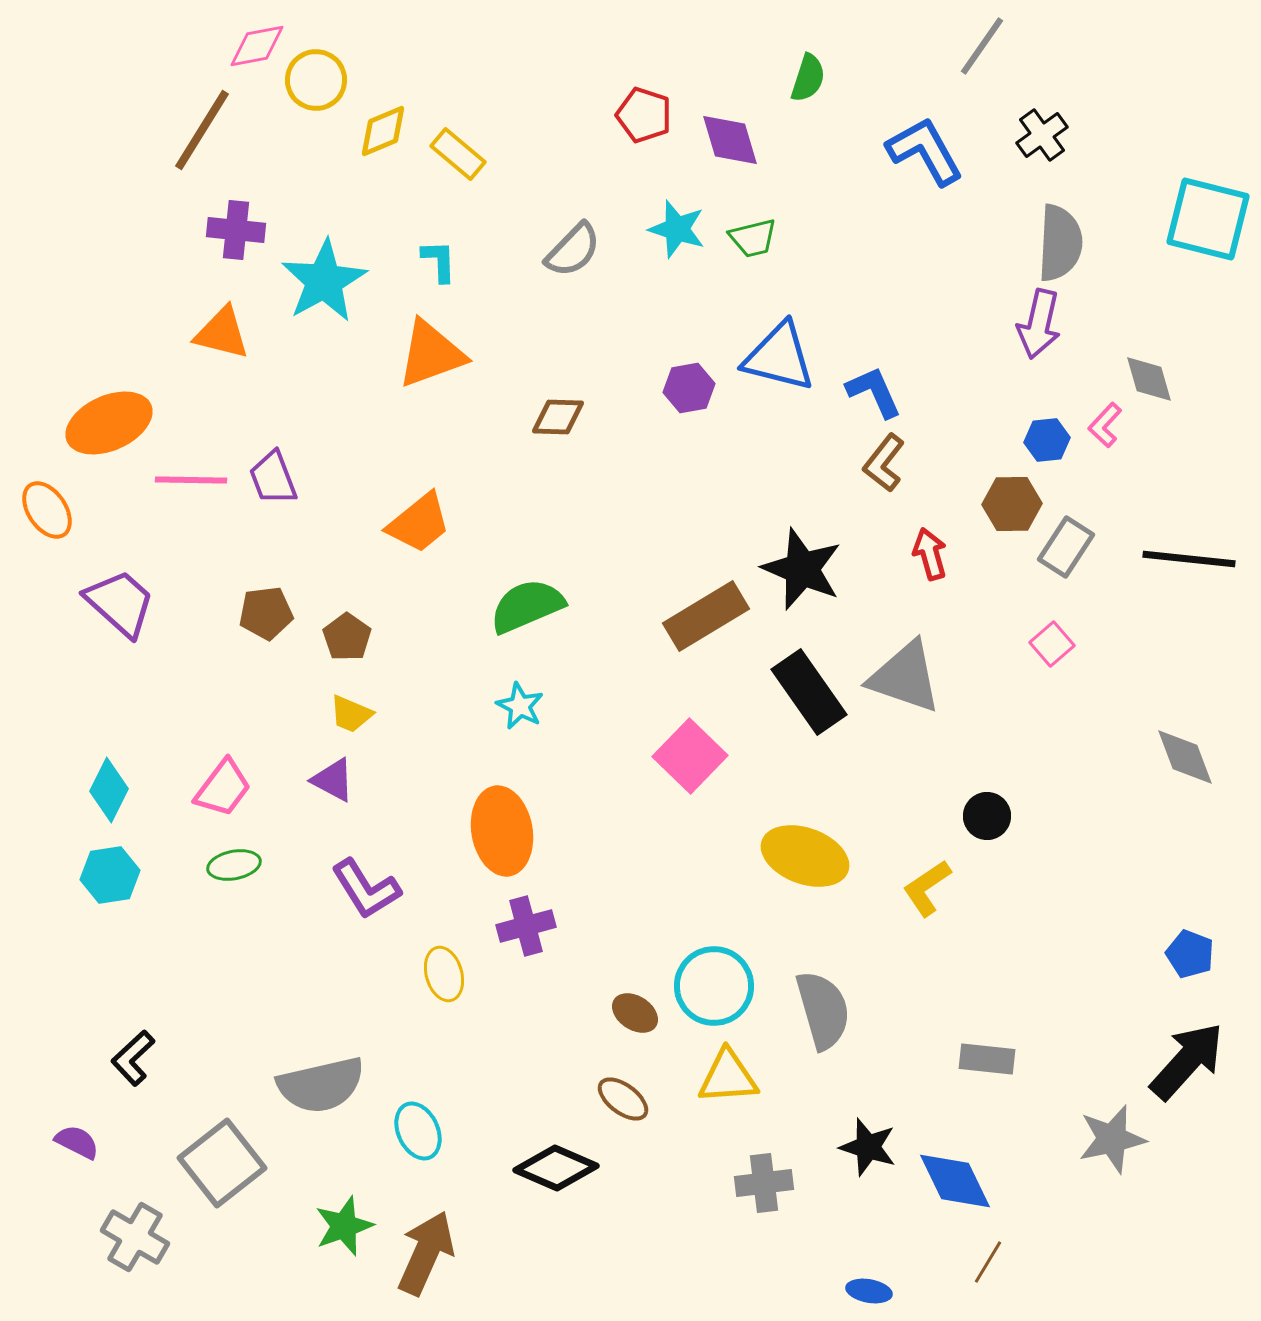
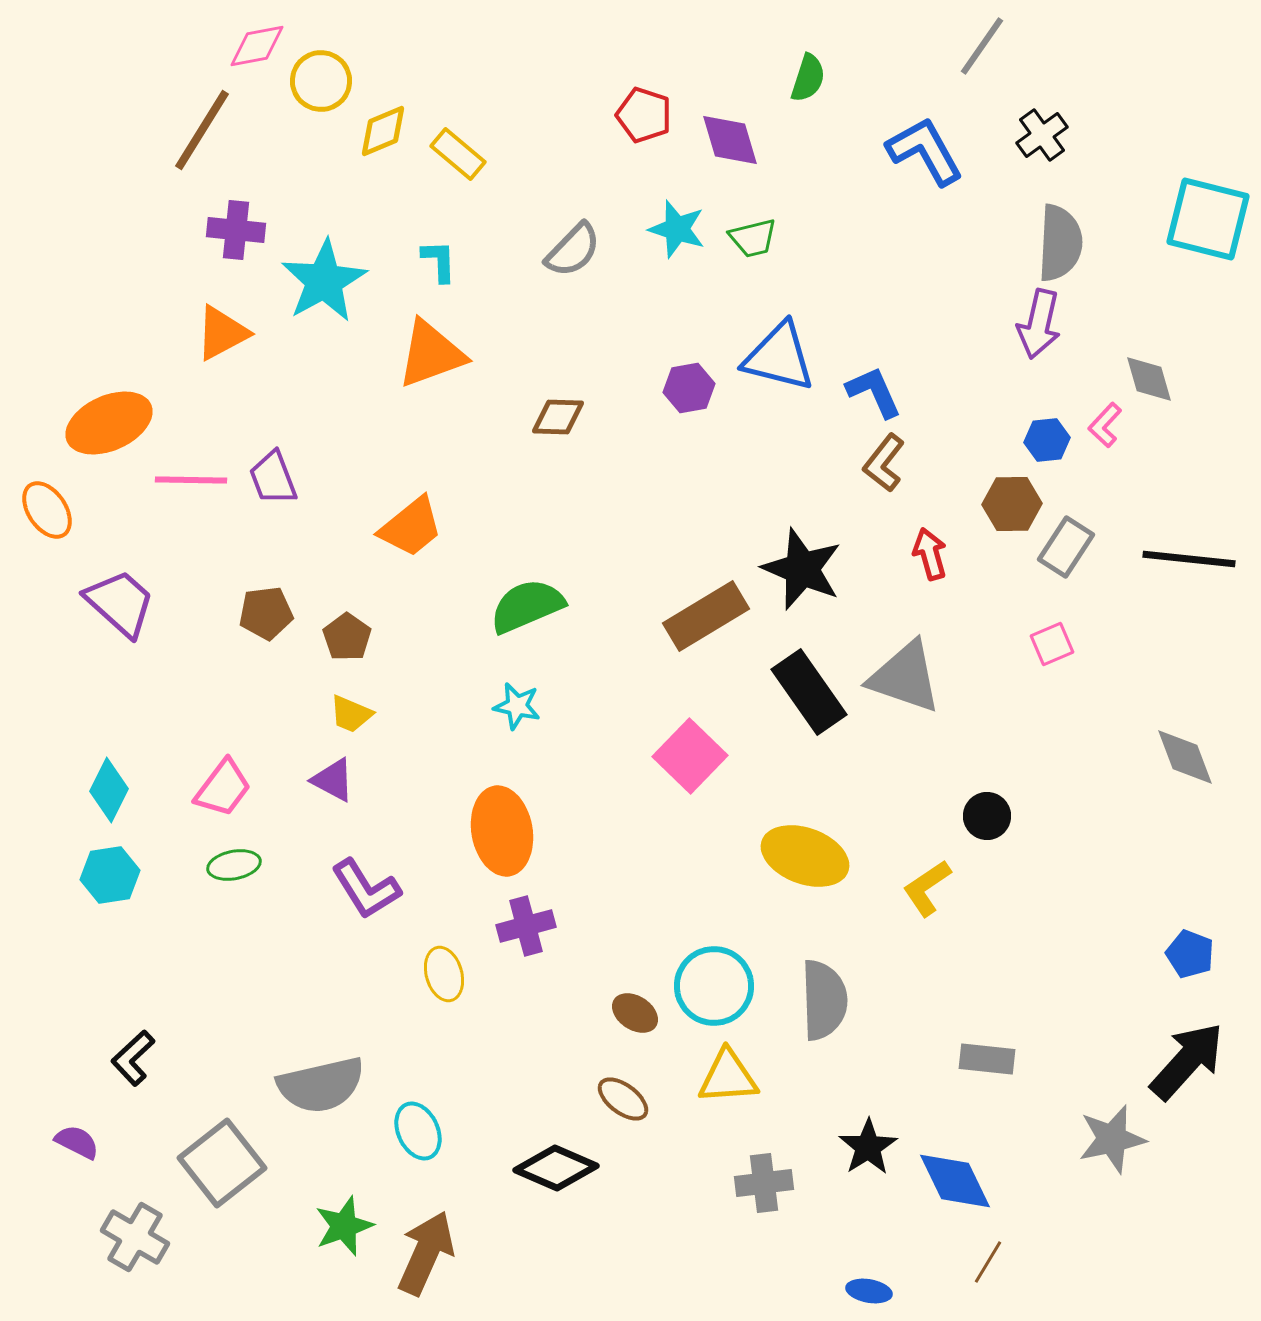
yellow circle at (316, 80): moved 5 px right, 1 px down
orange triangle at (222, 333): rotated 42 degrees counterclockwise
orange trapezoid at (419, 523): moved 8 px left, 4 px down
pink square at (1052, 644): rotated 18 degrees clockwise
cyan star at (520, 706): moved 3 px left; rotated 15 degrees counterclockwise
gray semicircle at (823, 1010): moved 1 px right, 10 px up; rotated 14 degrees clockwise
black star at (868, 1147): rotated 22 degrees clockwise
